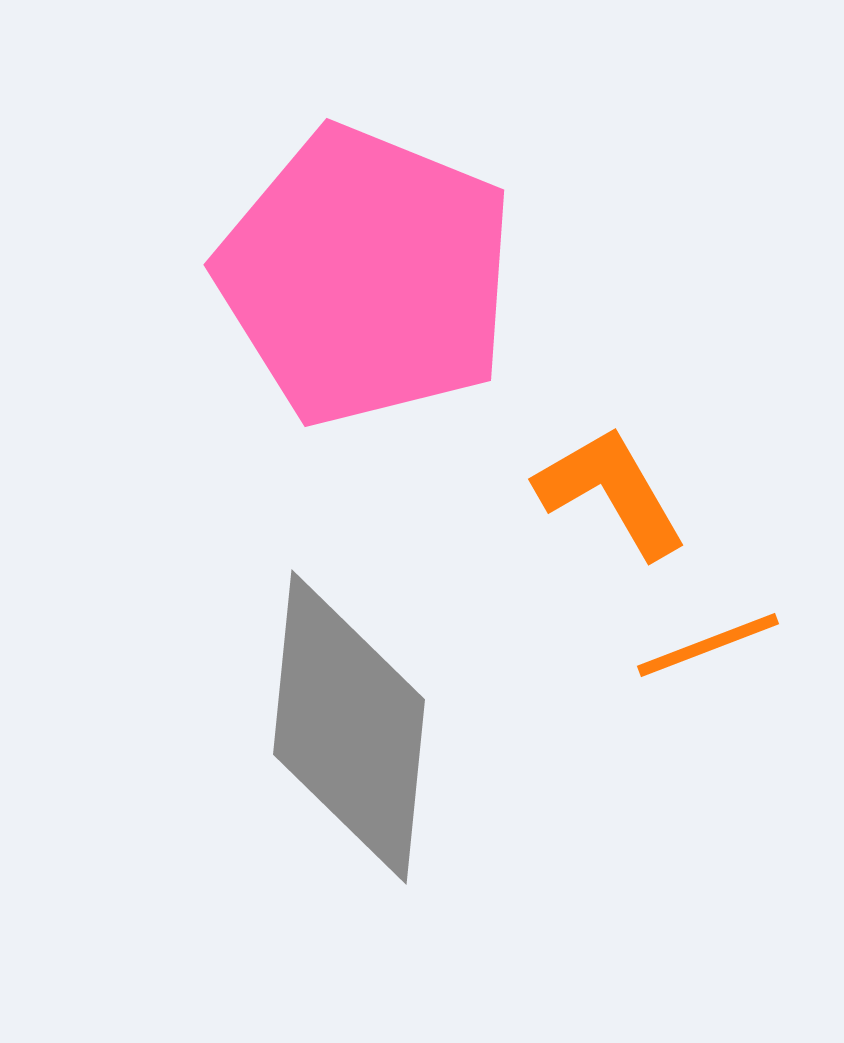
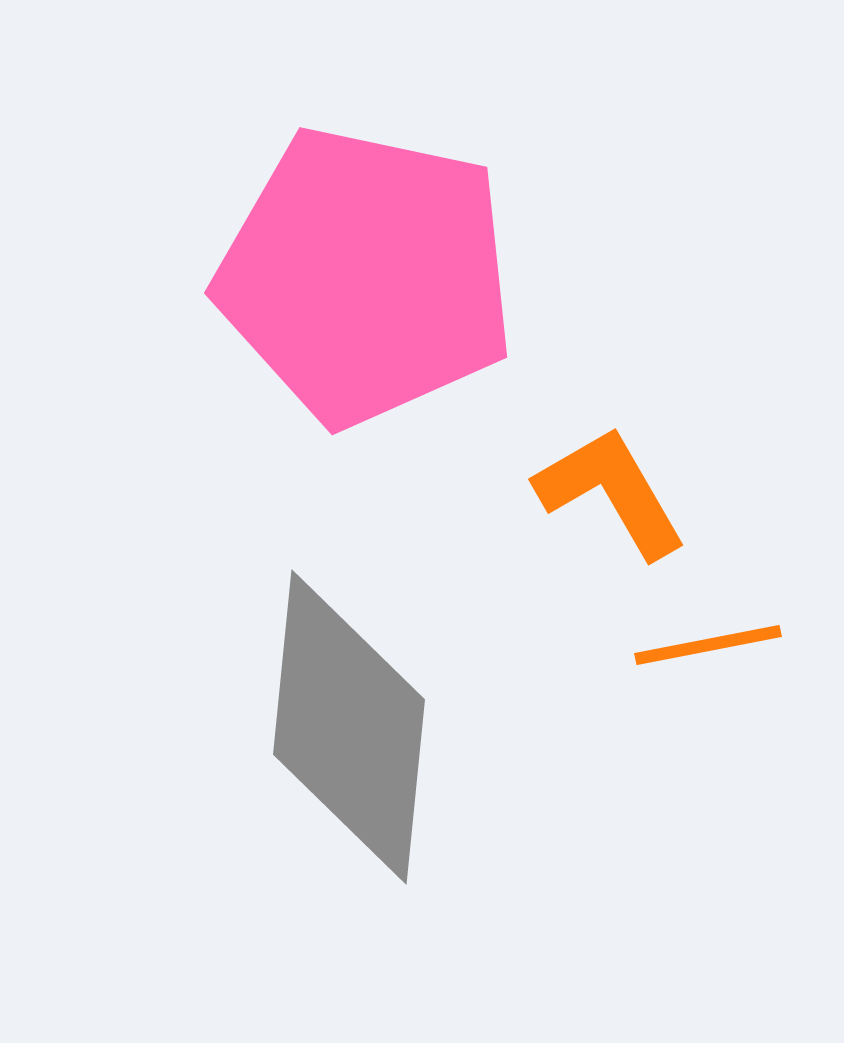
pink pentagon: rotated 10 degrees counterclockwise
orange line: rotated 10 degrees clockwise
